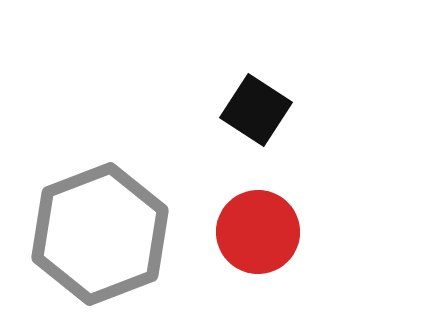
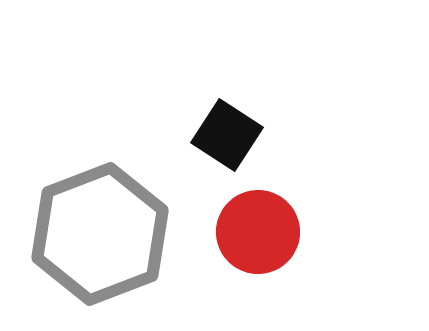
black square: moved 29 px left, 25 px down
